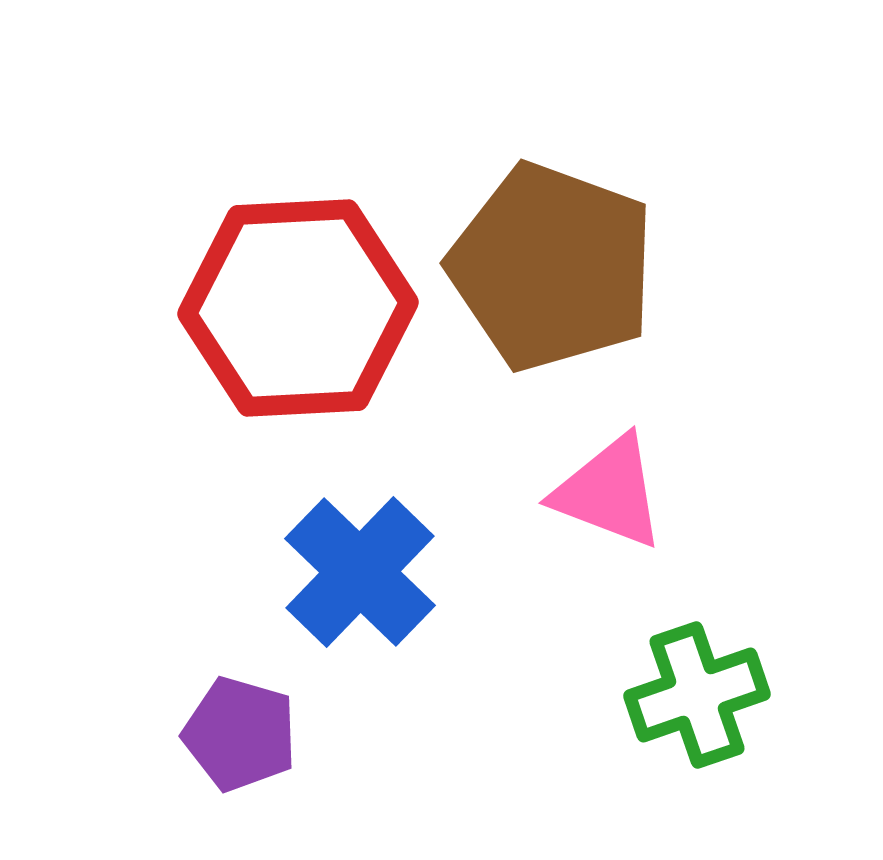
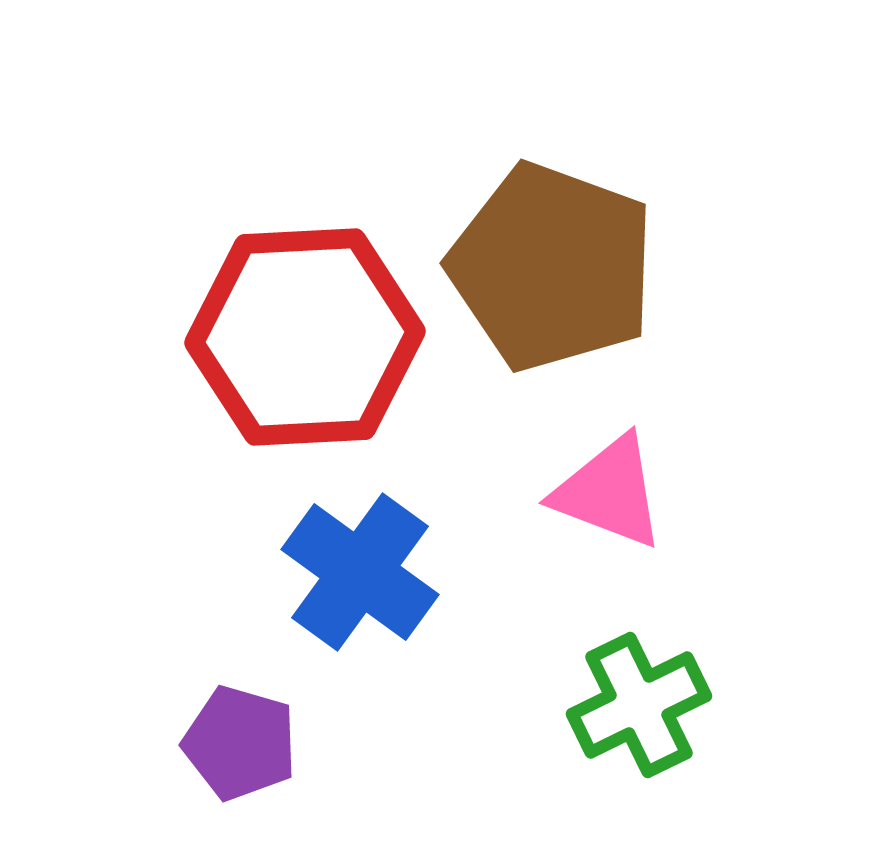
red hexagon: moved 7 px right, 29 px down
blue cross: rotated 8 degrees counterclockwise
green cross: moved 58 px left, 10 px down; rotated 7 degrees counterclockwise
purple pentagon: moved 9 px down
